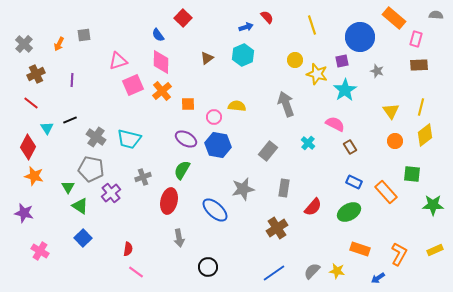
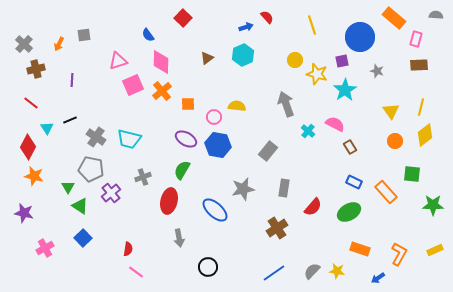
blue semicircle at (158, 35): moved 10 px left
brown cross at (36, 74): moved 5 px up; rotated 12 degrees clockwise
cyan cross at (308, 143): moved 12 px up
pink cross at (40, 251): moved 5 px right, 3 px up; rotated 30 degrees clockwise
